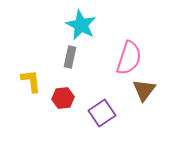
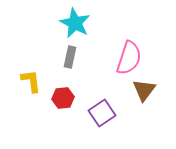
cyan star: moved 6 px left, 2 px up
